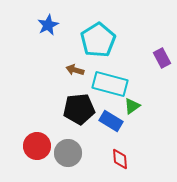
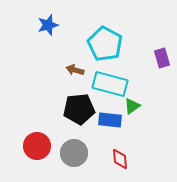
blue star: rotated 10 degrees clockwise
cyan pentagon: moved 7 px right, 4 px down; rotated 12 degrees counterclockwise
purple rectangle: rotated 12 degrees clockwise
blue rectangle: moved 1 px left, 1 px up; rotated 25 degrees counterclockwise
gray circle: moved 6 px right
